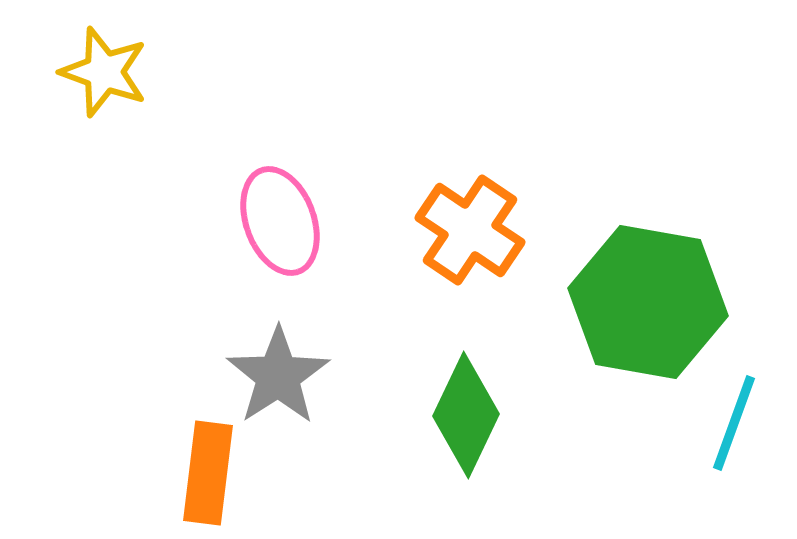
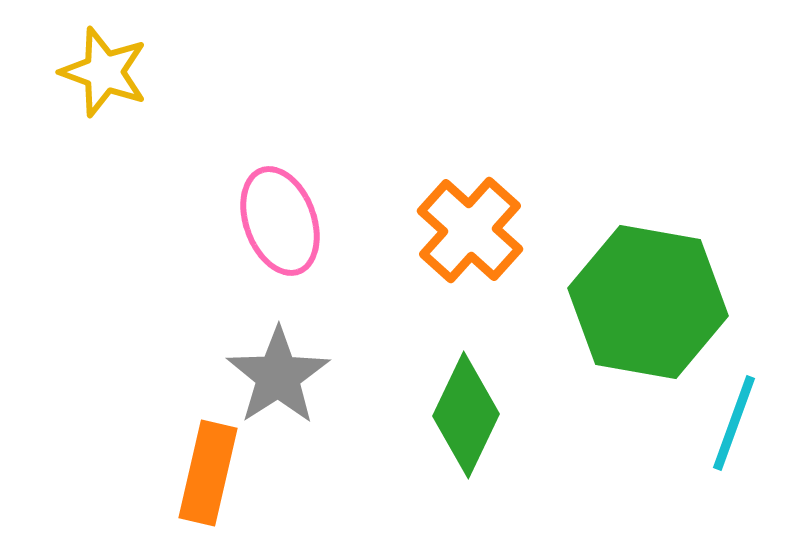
orange cross: rotated 8 degrees clockwise
orange rectangle: rotated 6 degrees clockwise
